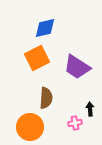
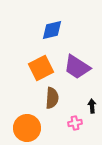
blue diamond: moved 7 px right, 2 px down
orange square: moved 4 px right, 10 px down
brown semicircle: moved 6 px right
black arrow: moved 2 px right, 3 px up
orange circle: moved 3 px left, 1 px down
